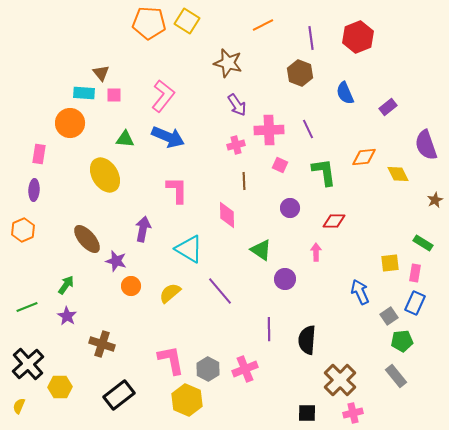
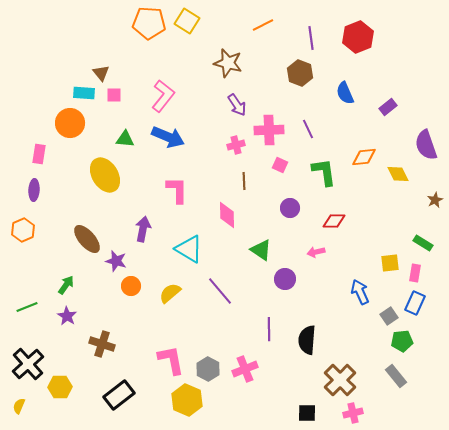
pink arrow at (316, 252): rotated 102 degrees counterclockwise
